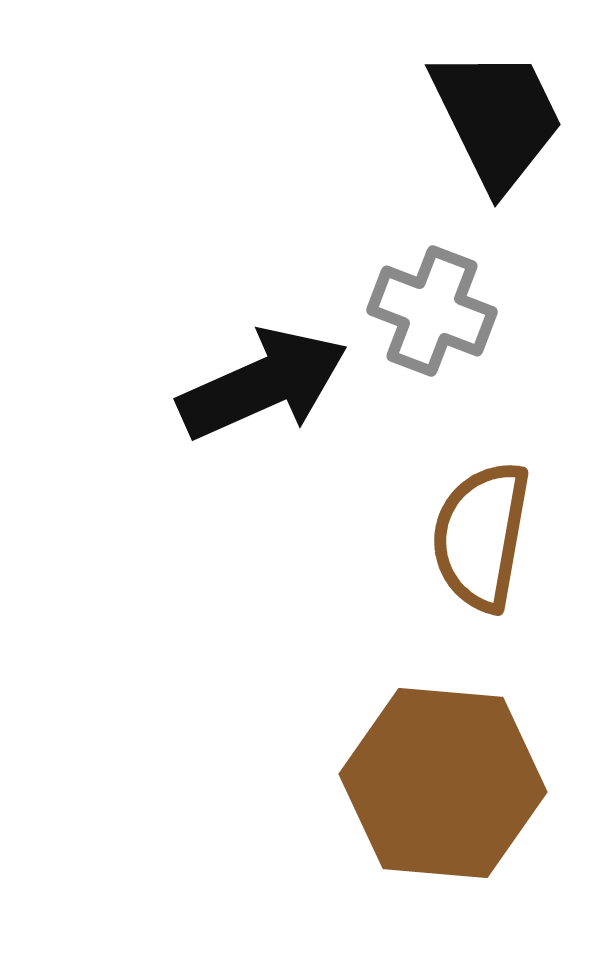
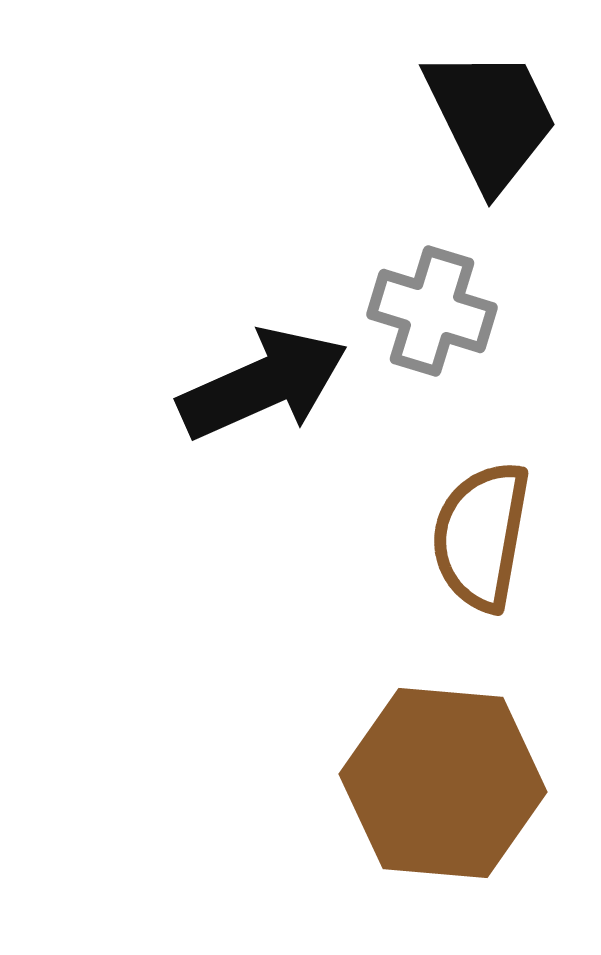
black trapezoid: moved 6 px left
gray cross: rotated 4 degrees counterclockwise
